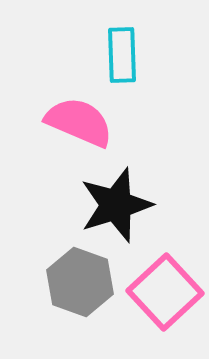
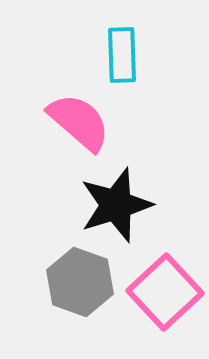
pink semicircle: rotated 18 degrees clockwise
